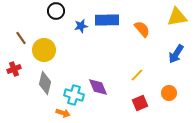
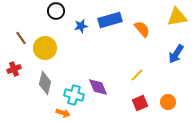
blue rectangle: moved 3 px right; rotated 15 degrees counterclockwise
yellow circle: moved 1 px right, 2 px up
orange circle: moved 1 px left, 9 px down
